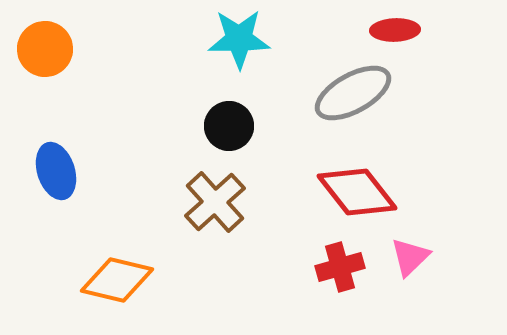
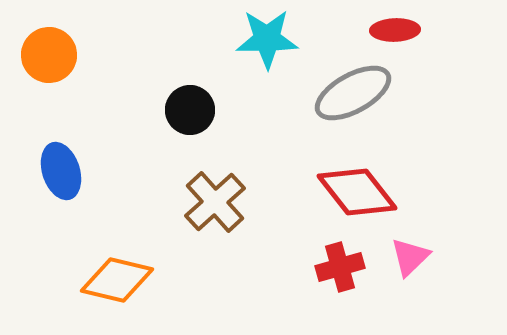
cyan star: moved 28 px right
orange circle: moved 4 px right, 6 px down
black circle: moved 39 px left, 16 px up
blue ellipse: moved 5 px right
